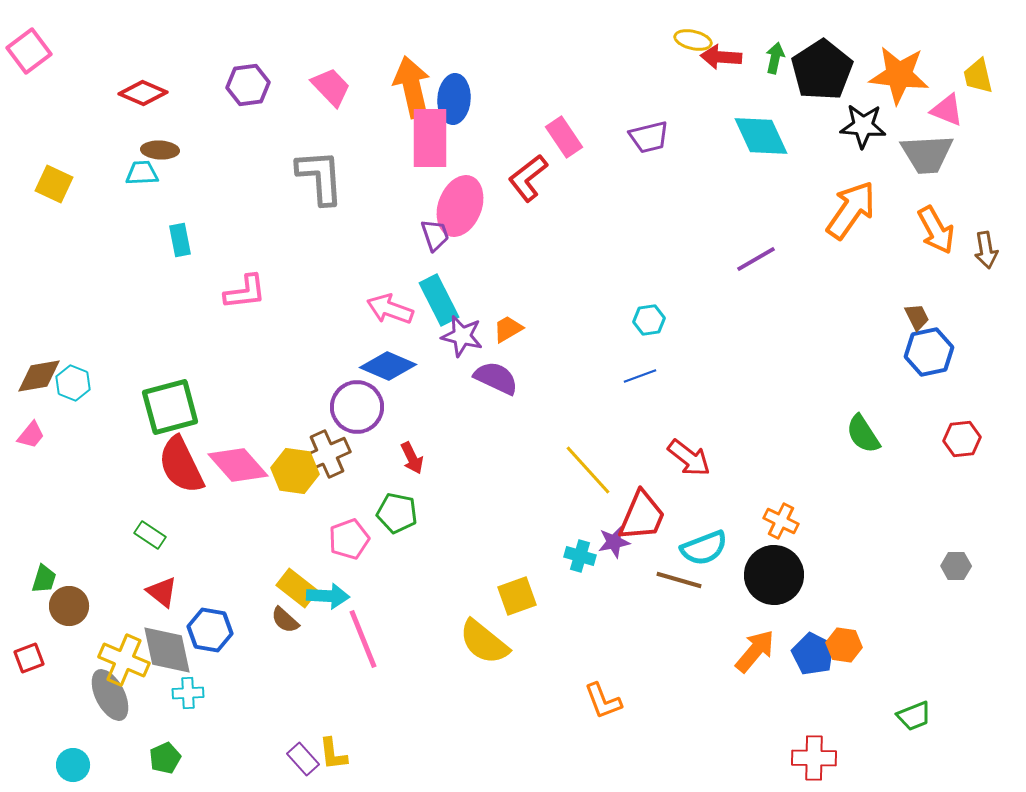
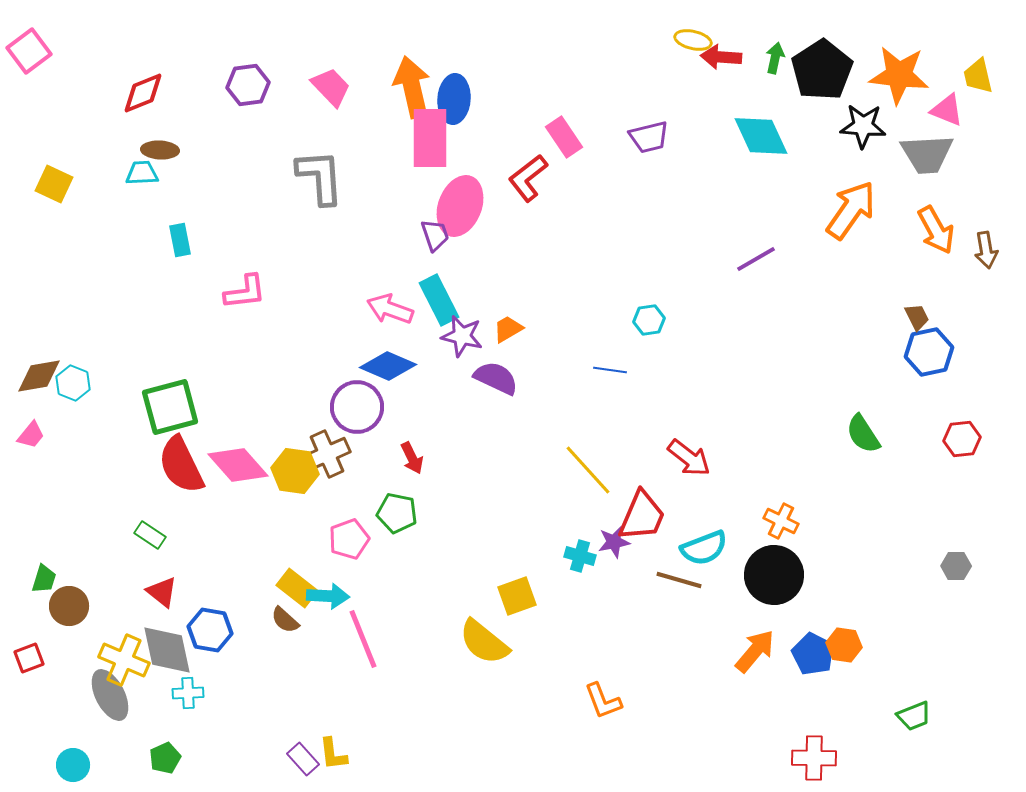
red diamond at (143, 93): rotated 45 degrees counterclockwise
blue line at (640, 376): moved 30 px left, 6 px up; rotated 28 degrees clockwise
